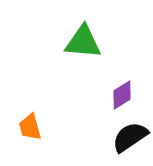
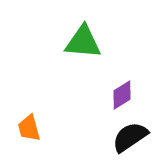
orange trapezoid: moved 1 px left, 1 px down
